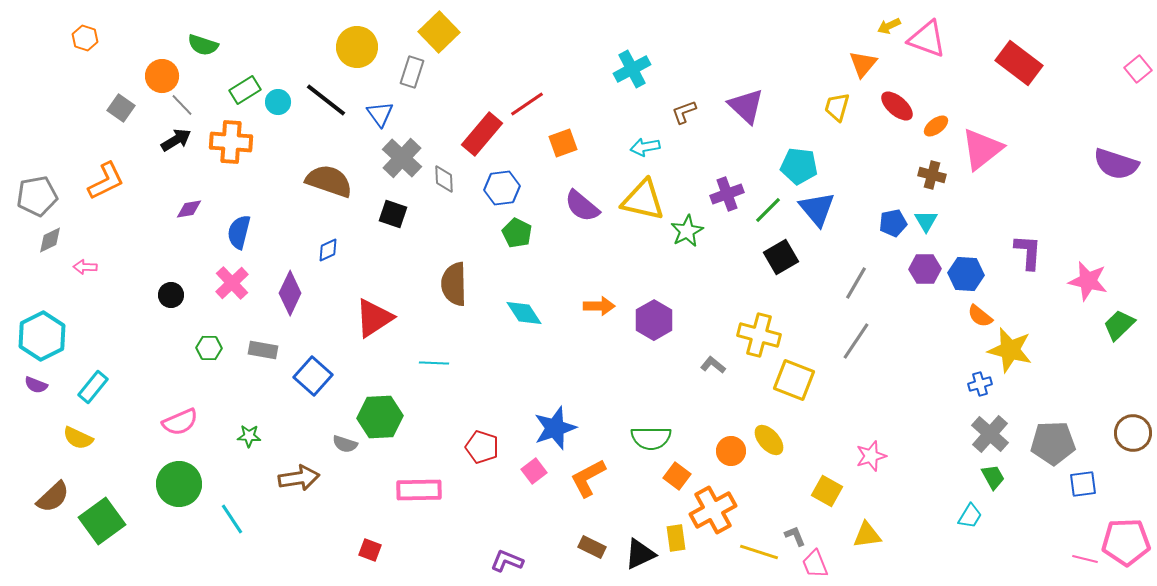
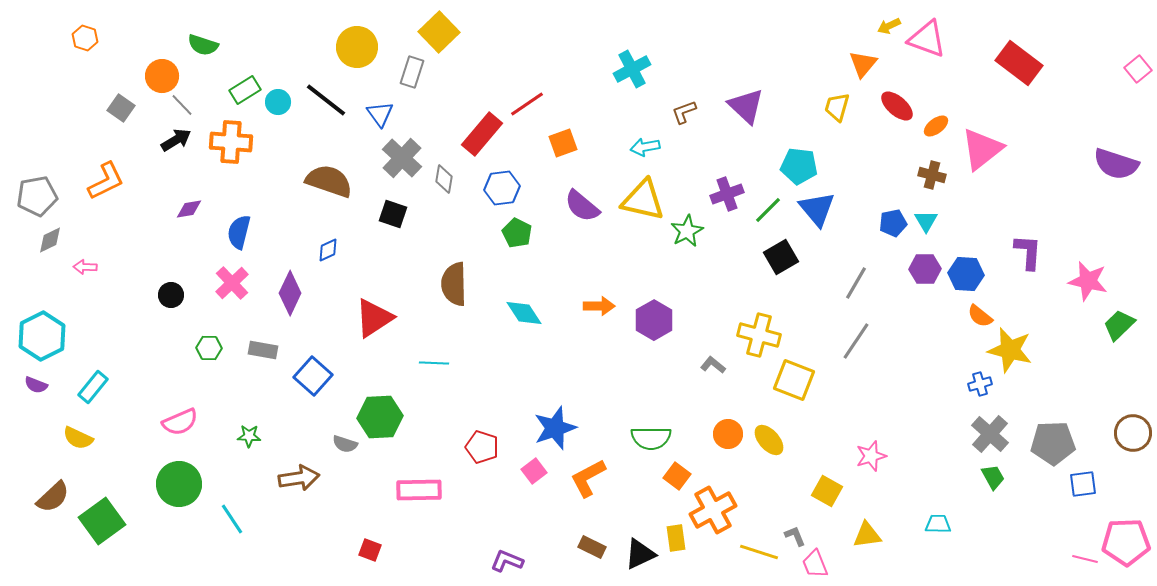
gray diamond at (444, 179): rotated 12 degrees clockwise
orange circle at (731, 451): moved 3 px left, 17 px up
cyan trapezoid at (970, 516): moved 32 px left, 8 px down; rotated 120 degrees counterclockwise
